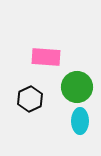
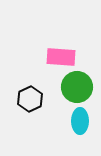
pink rectangle: moved 15 px right
